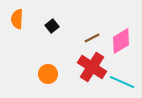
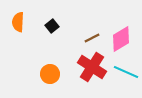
orange semicircle: moved 1 px right, 3 px down
pink diamond: moved 2 px up
orange circle: moved 2 px right
cyan line: moved 4 px right, 10 px up
